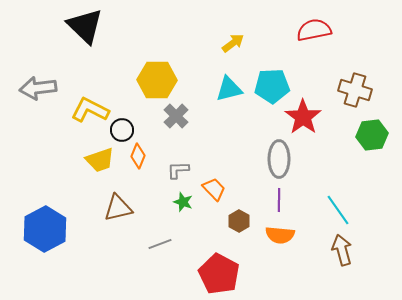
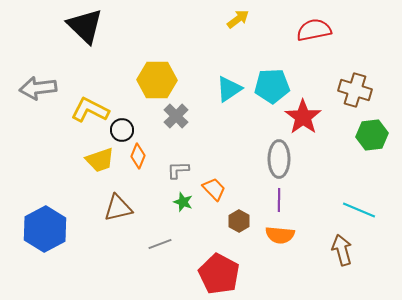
yellow arrow: moved 5 px right, 24 px up
cyan triangle: rotated 20 degrees counterclockwise
cyan line: moved 21 px right; rotated 32 degrees counterclockwise
